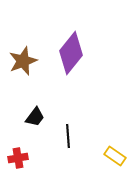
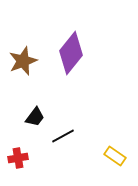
black line: moved 5 px left; rotated 65 degrees clockwise
